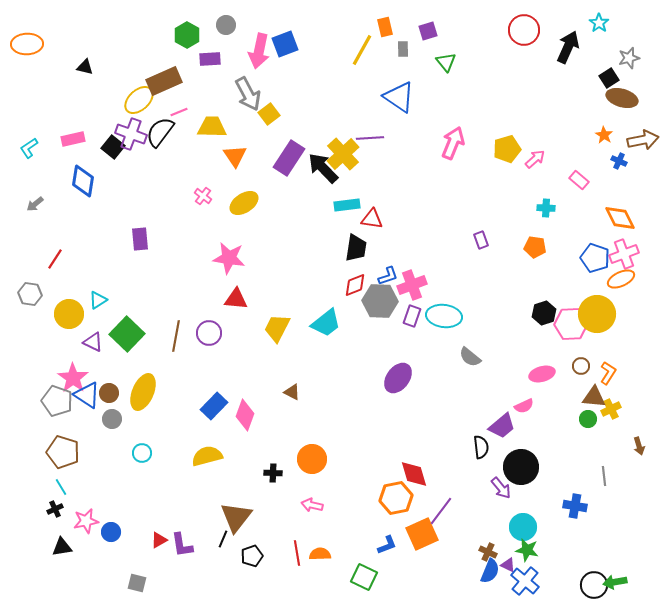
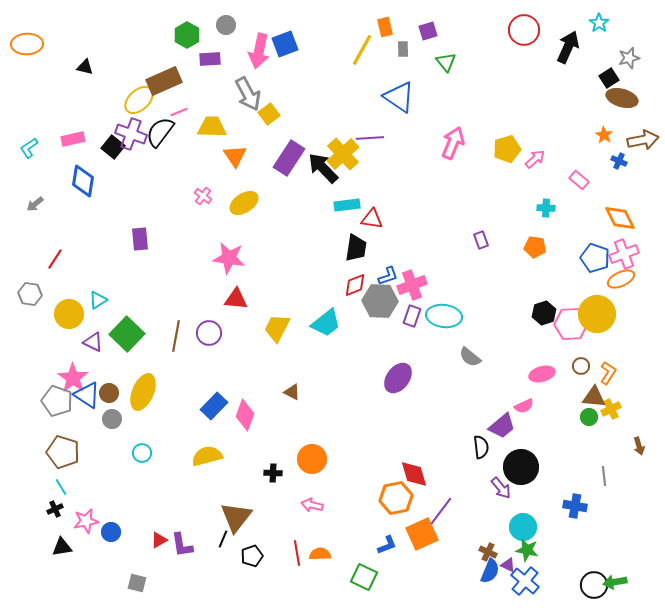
green circle at (588, 419): moved 1 px right, 2 px up
